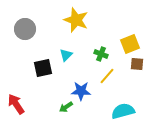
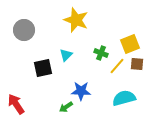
gray circle: moved 1 px left, 1 px down
green cross: moved 1 px up
yellow line: moved 10 px right, 10 px up
cyan semicircle: moved 1 px right, 13 px up
